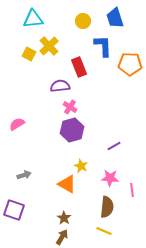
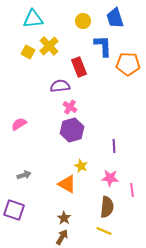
yellow square: moved 1 px left, 2 px up
orange pentagon: moved 2 px left
pink semicircle: moved 2 px right
purple line: rotated 64 degrees counterclockwise
